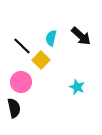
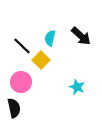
cyan semicircle: moved 1 px left
